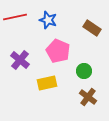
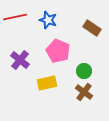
brown cross: moved 4 px left, 5 px up
